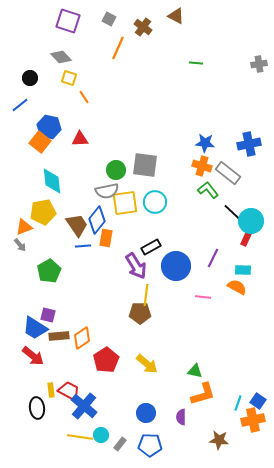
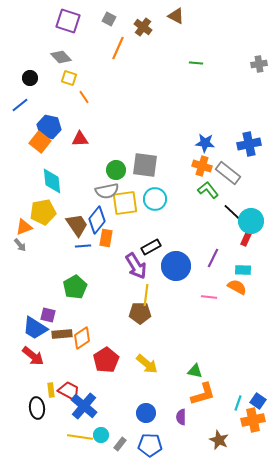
cyan circle at (155, 202): moved 3 px up
green pentagon at (49, 271): moved 26 px right, 16 px down
pink line at (203, 297): moved 6 px right
brown rectangle at (59, 336): moved 3 px right, 2 px up
brown star at (219, 440): rotated 18 degrees clockwise
